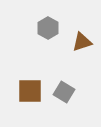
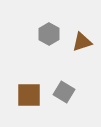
gray hexagon: moved 1 px right, 6 px down
brown square: moved 1 px left, 4 px down
